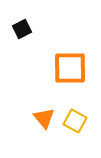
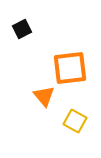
orange square: rotated 6 degrees counterclockwise
orange triangle: moved 22 px up
